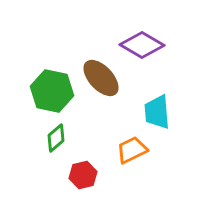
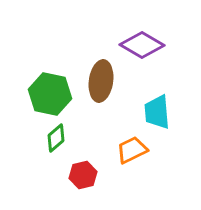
brown ellipse: moved 3 px down; rotated 51 degrees clockwise
green hexagon: moved 2 px left, 3 px down
